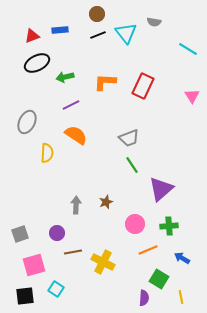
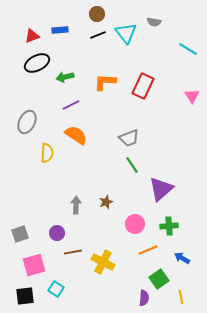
green square: rotated 24 degrees clockwise
